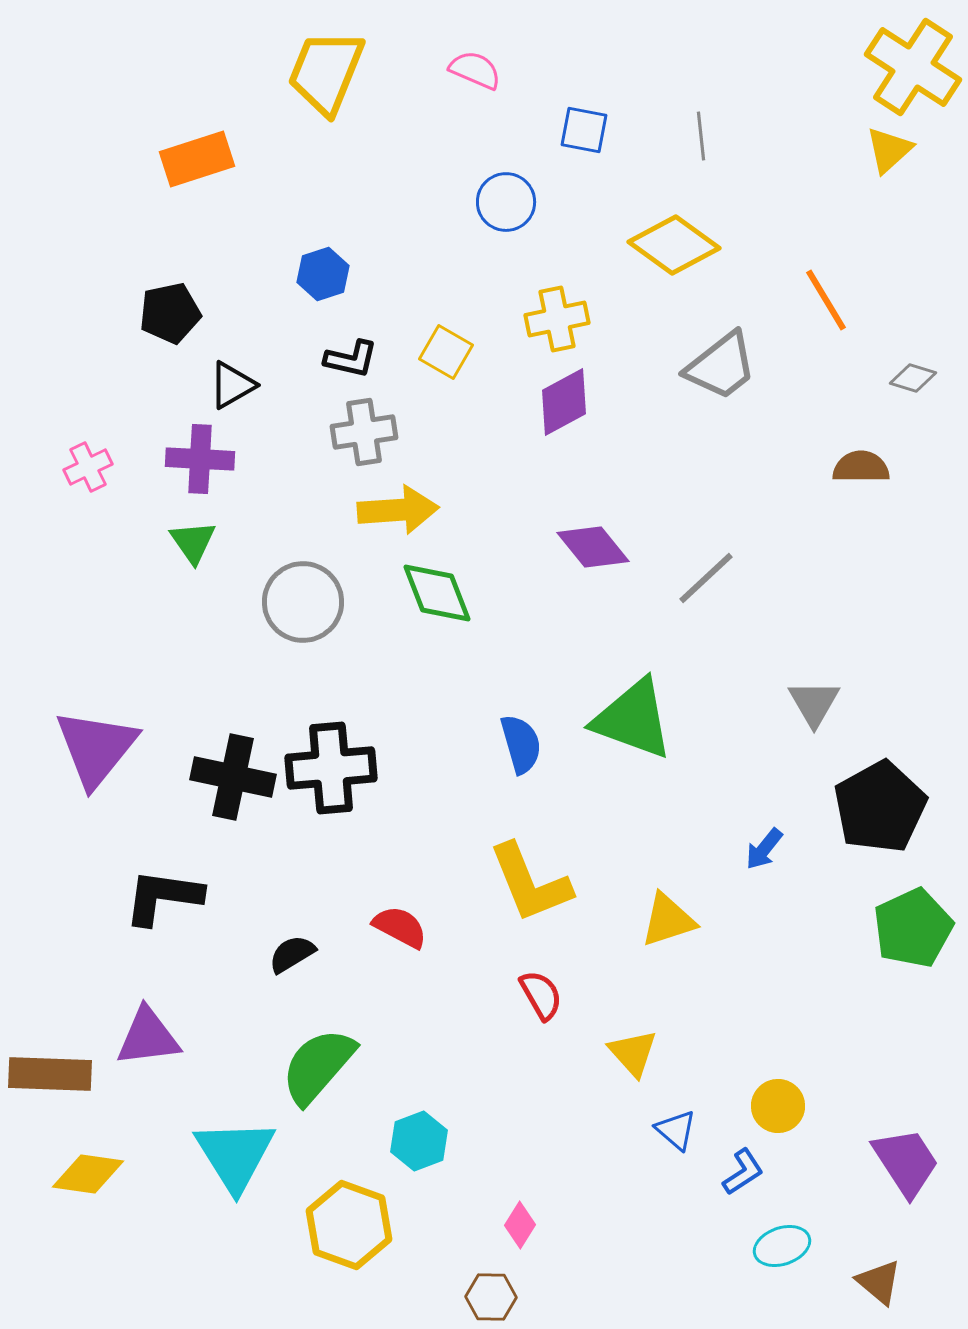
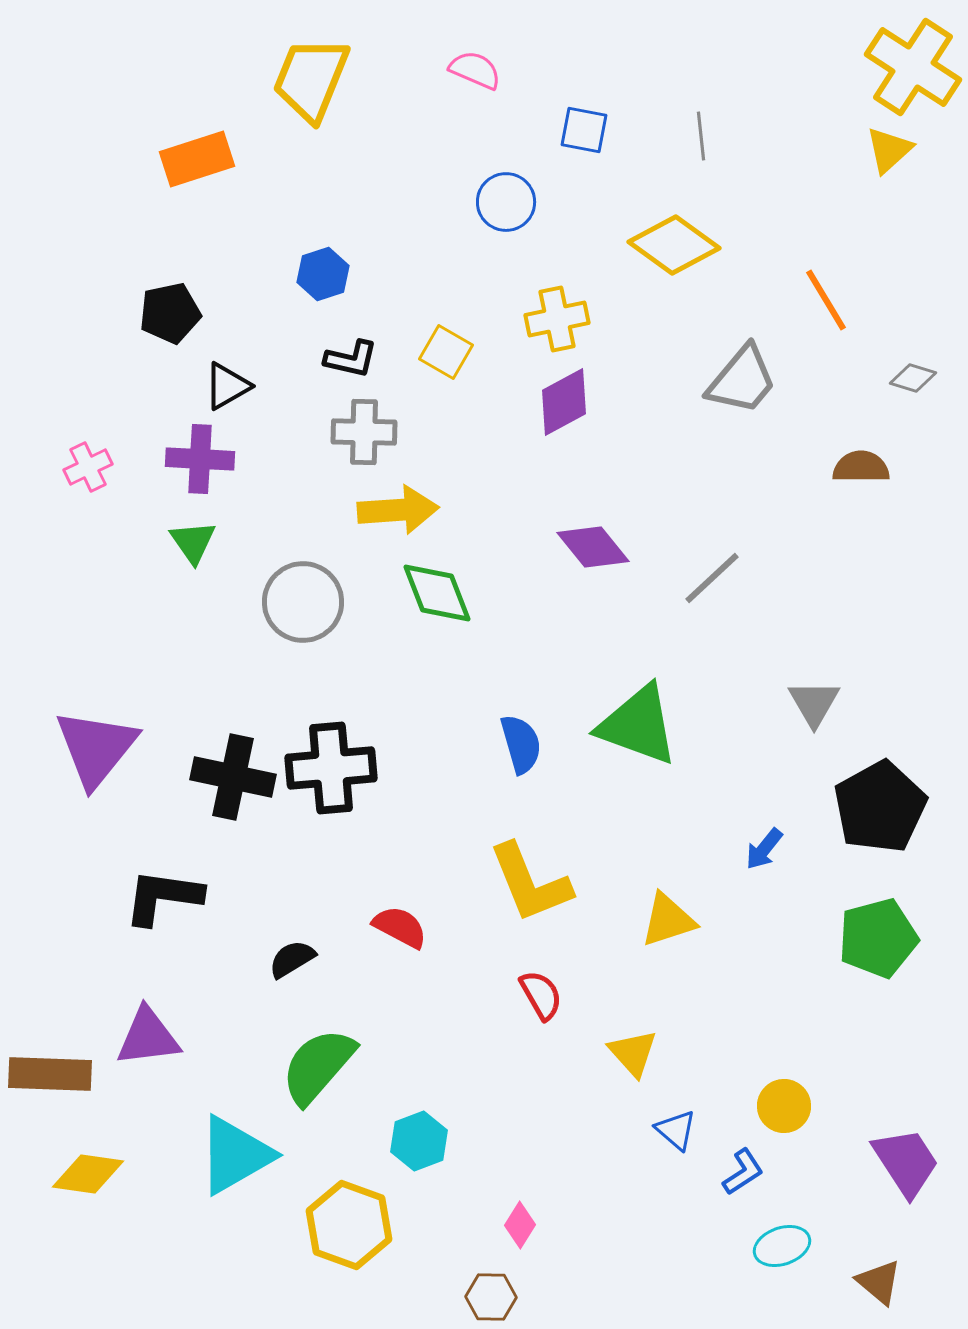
yellow trapezoid at (326, 72): moved 15 px left, 7 px down
gray trapezoid at (721, 366): moved 21 px right, 14 px down; rotated 12 degrees counterclockwise
black triangle at (232, 385): moved 5 px left, 1 px down
gray cross at (364, 432): rotated 10 degrees clockwise
gray line at (706, 578): moved 6 px right
green triangle at (633, 719): moved 5 px right, 6 px down
green pentagon at (913, 928): moved 35 px left, 10 px down; rotated 10 degrees clockwise
black semicircle at (292, 954): moved 5 px down
yellow circle at (778, 1106): moved 6 px right
cyan triangle at (235, 1155): rotated 32 degrees clockwise
